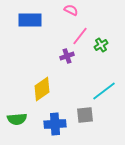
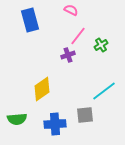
blue rectangle: rotated 75 degrees clockwise
pink line: moved 2 px left
purple cross: moved 1 px right, 1 px up
